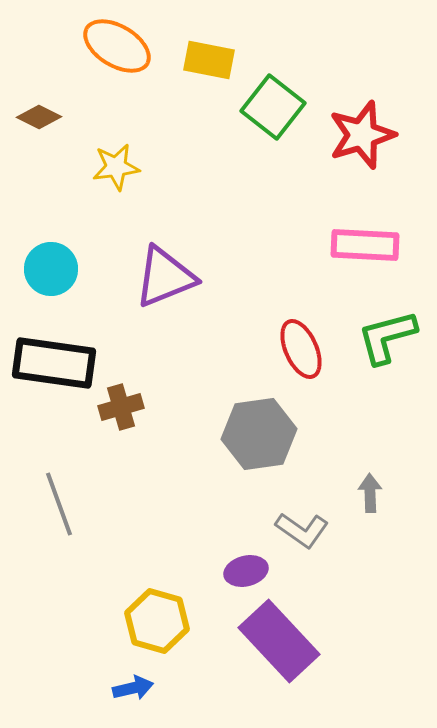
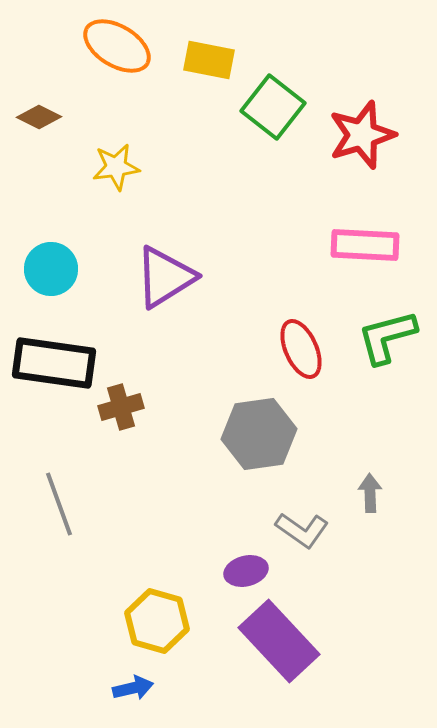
purple triangle: rotated 10 degrees counterclockwise
